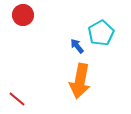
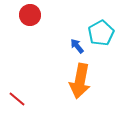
red circle: moved 7 px right
